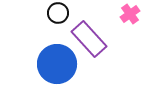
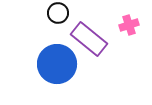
pink cross: moved 1 px left, 11 px down; rotated 18 degrees clockwise
purple rectangle: rotated 9 degrees counterclockwise
